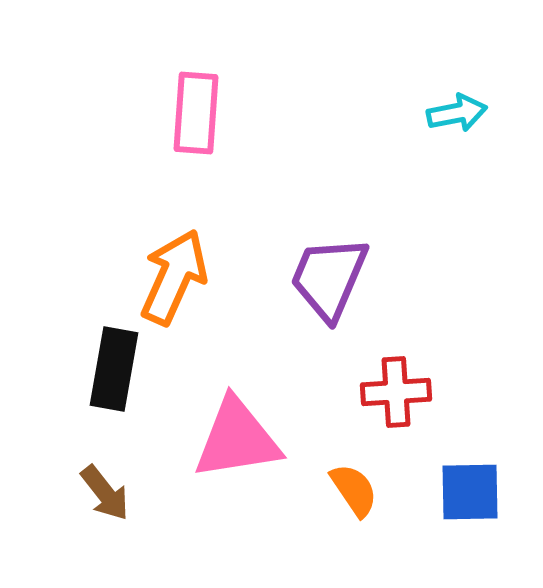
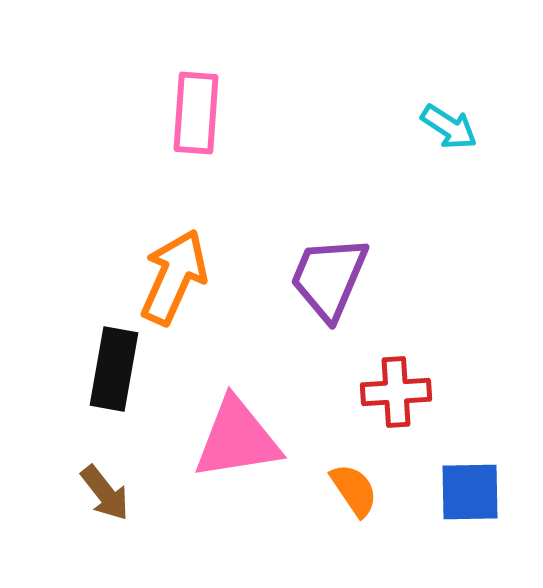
cyan arrow: moved 8 px left, 14 px down; rotated 44 degrees clockwise
